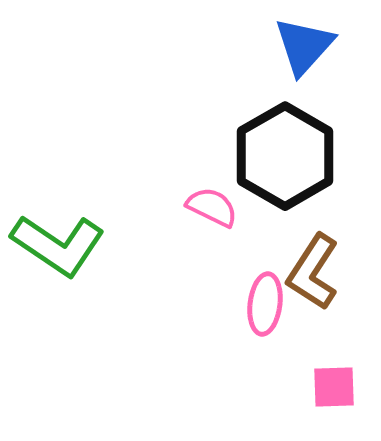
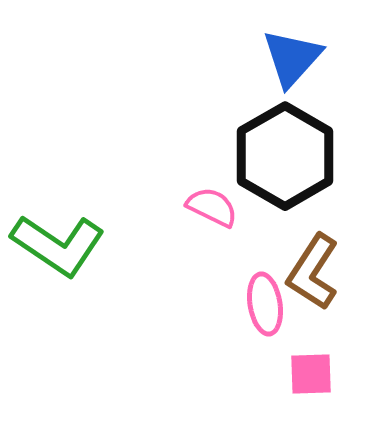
blue triangle: moved 12 px left, 12 px down
pink ellipse: rotated 16 degrees counterclockwise
pink square: moved 23 px left, 13 px up
